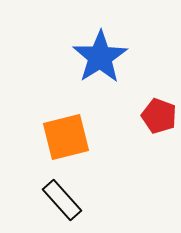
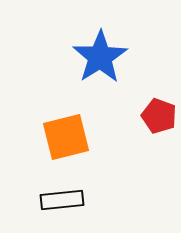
black rectangle: rotated 54 degrees counterclockwise
